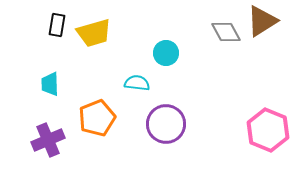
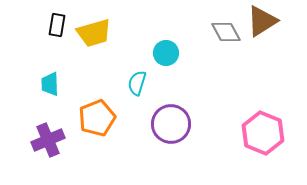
cyan semicircle: rotated 80 degrees counterclockwise
purple circle: moved 5 px right
pink hexagon: moved 5 px left, 3 px down
